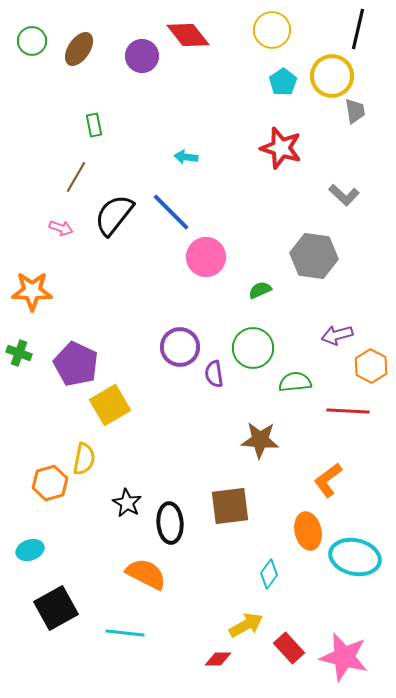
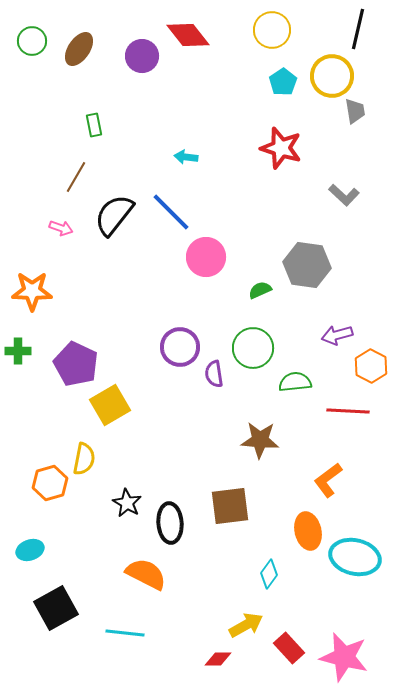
gray hexagon at (314, 256): moved 7 px left, 9 px down
green cross at (19, 353): moved 1 px left, 2 px up; rotated 20 degrees counterclockwise
